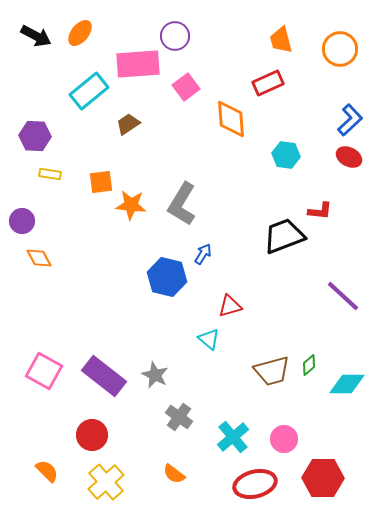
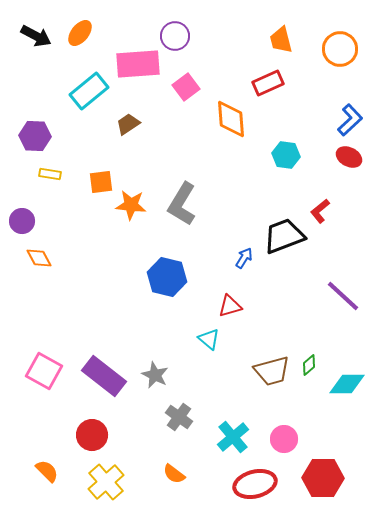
red L-shape at (320, 211): rotated 135 degrees clockwise
blue arrow at (203, 254): moved 41 px right, 4 px down
